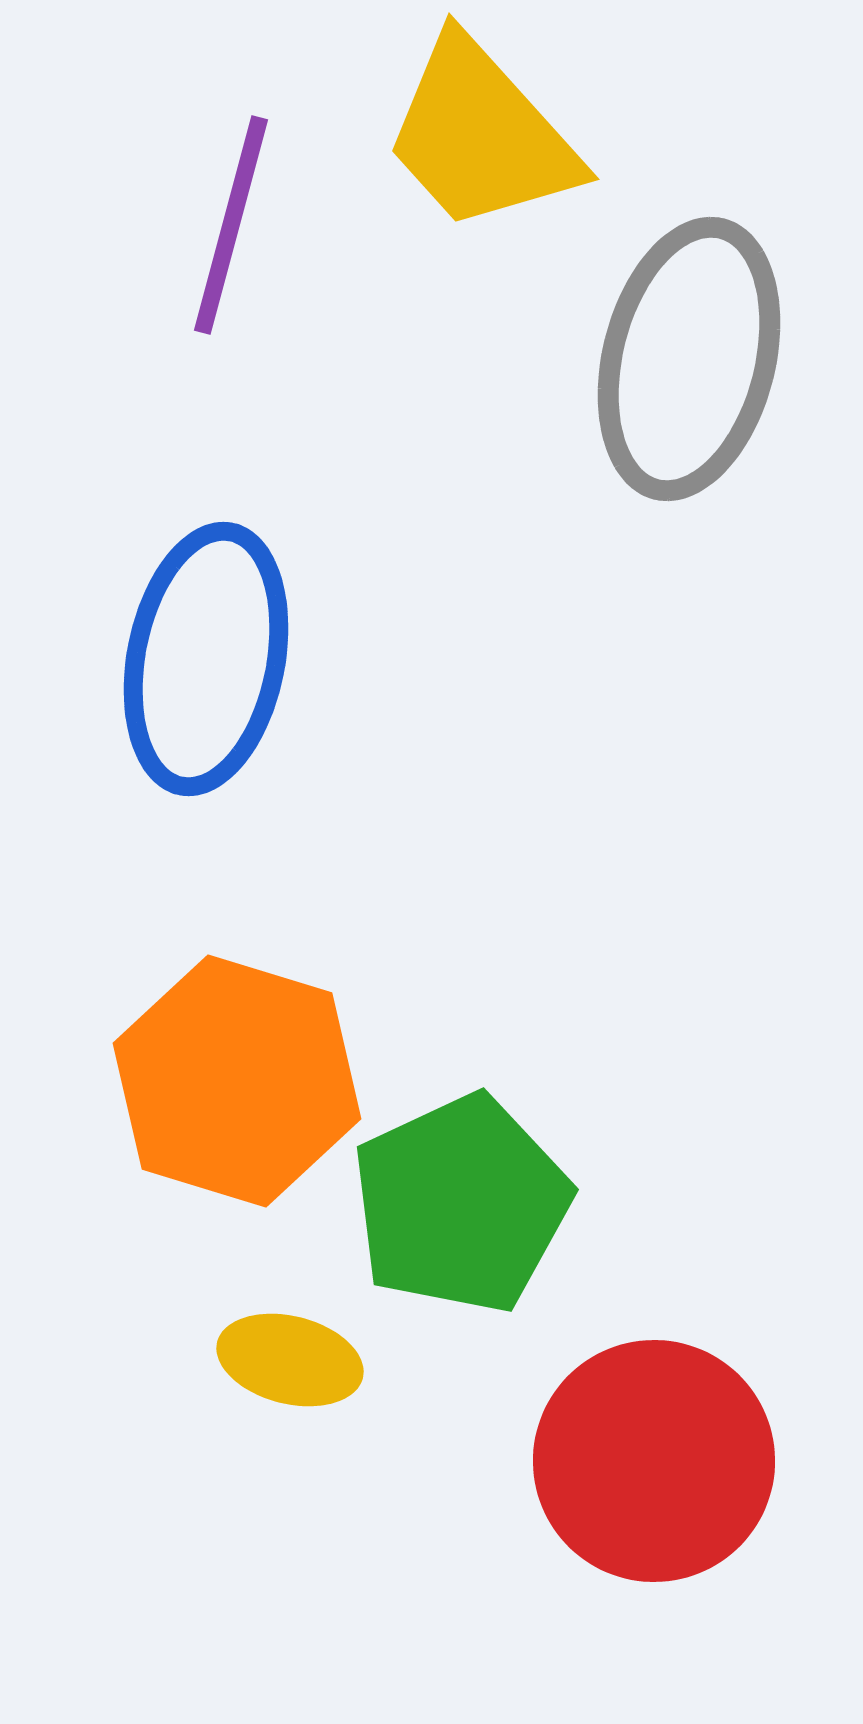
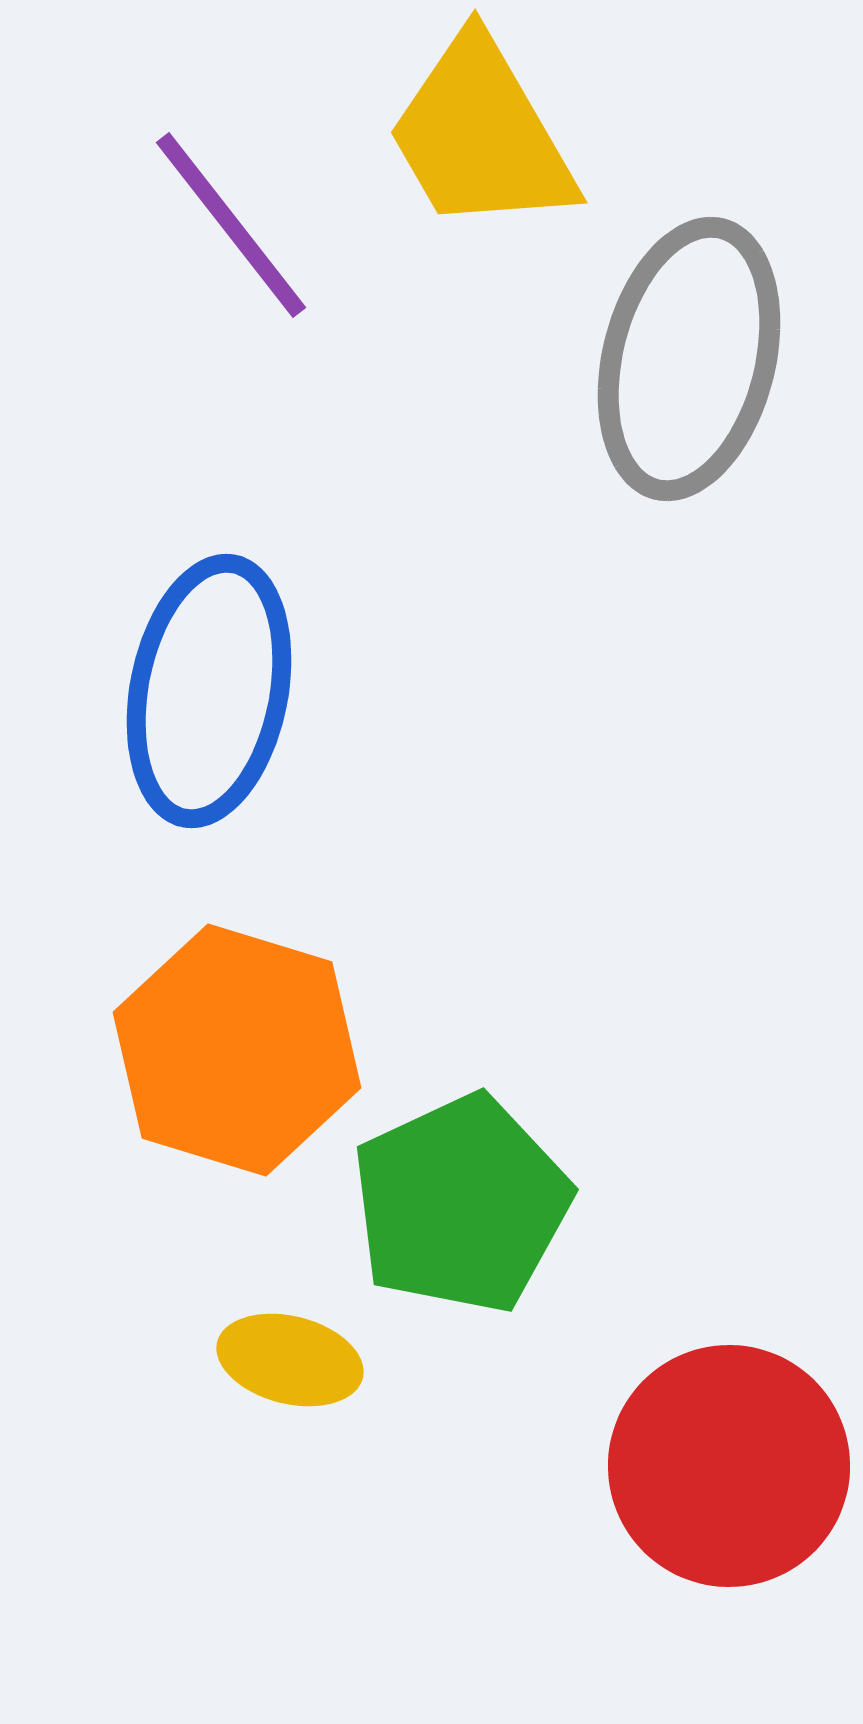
yellow trapezoid: rotated 12 degrees clockwise
purple line: rotated 53 degrees counterclockwise
blue ellipse: moved 3 px right, 32 px down
orange hexagon: moved 31 px up
red circle: moved 75 px right, 5 px down
